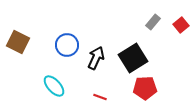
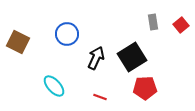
gray rectangle: rotated 49 degrees counterclockwise
blue circle: moved 11 px up
black square: moved 1 px left, 1 px up
